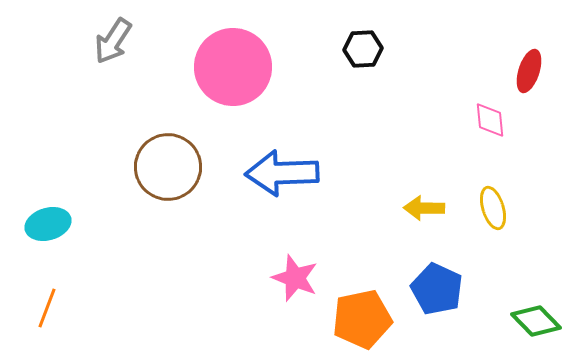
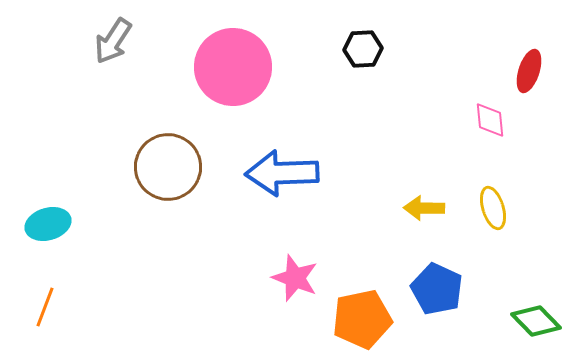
orange line: moved 2 px left, 1 px up
